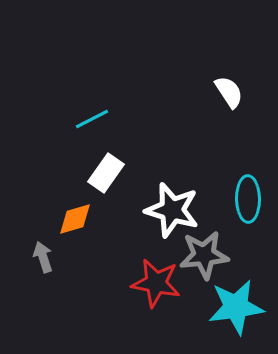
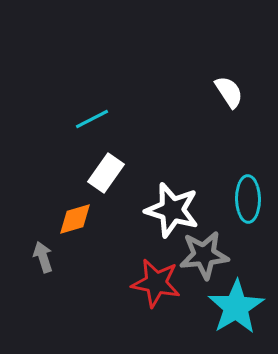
cyan star: rotated 24 degrees counterclockwise
